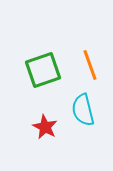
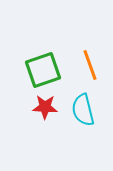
red star: moved 20 px up; rotated 25 degrees counterclockwise
